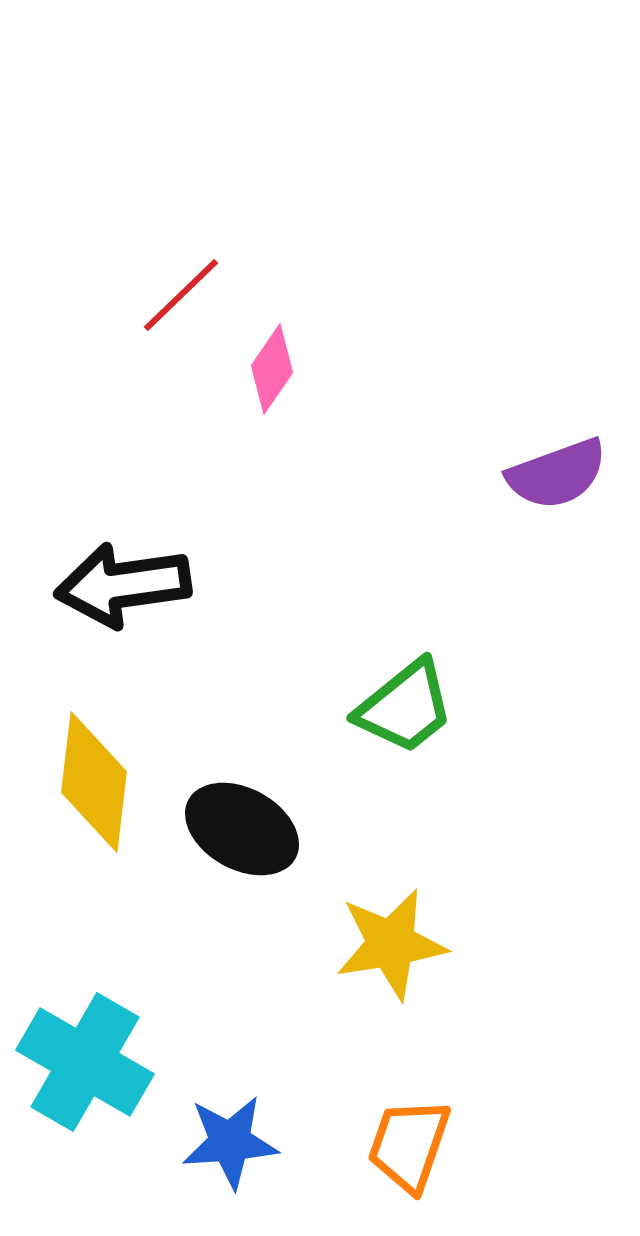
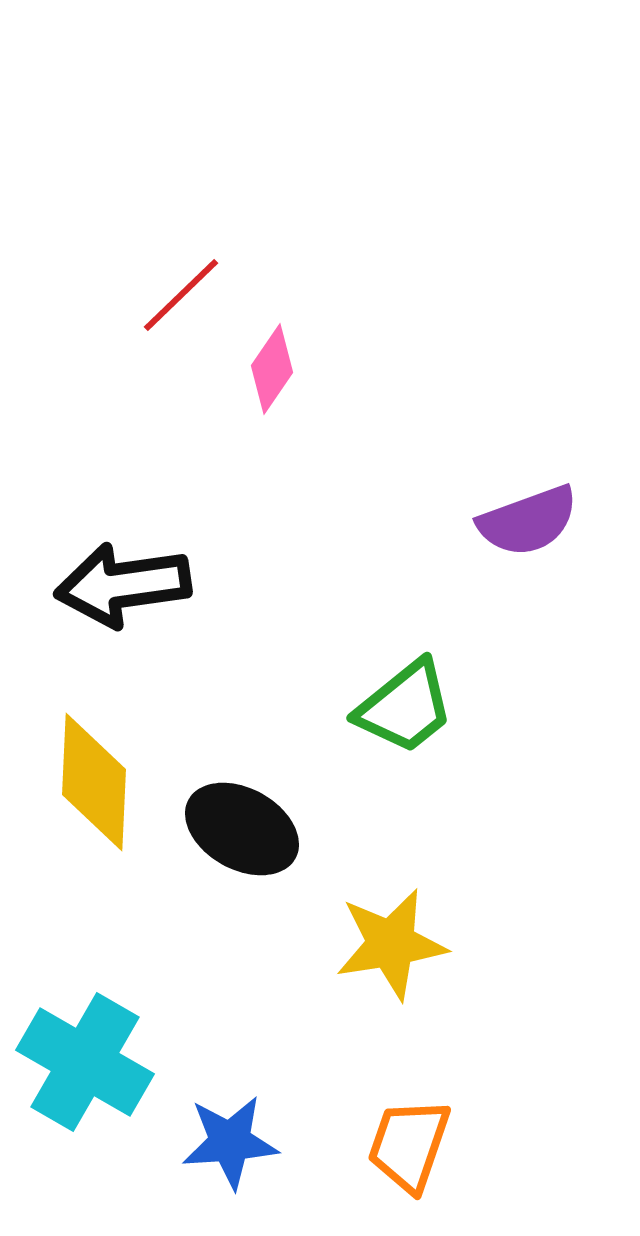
purple semicircle: moved 29 px left, 47 px down
yellow diamond: rotated 4 degrees counterclockwise
